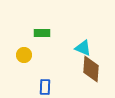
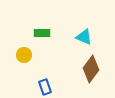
cyan triangle: moved 1 px right, 11 px up
brown diamond: rotated 32 degrees clockwise
blue rectangle: rotated 21 degrees counterclockwise
